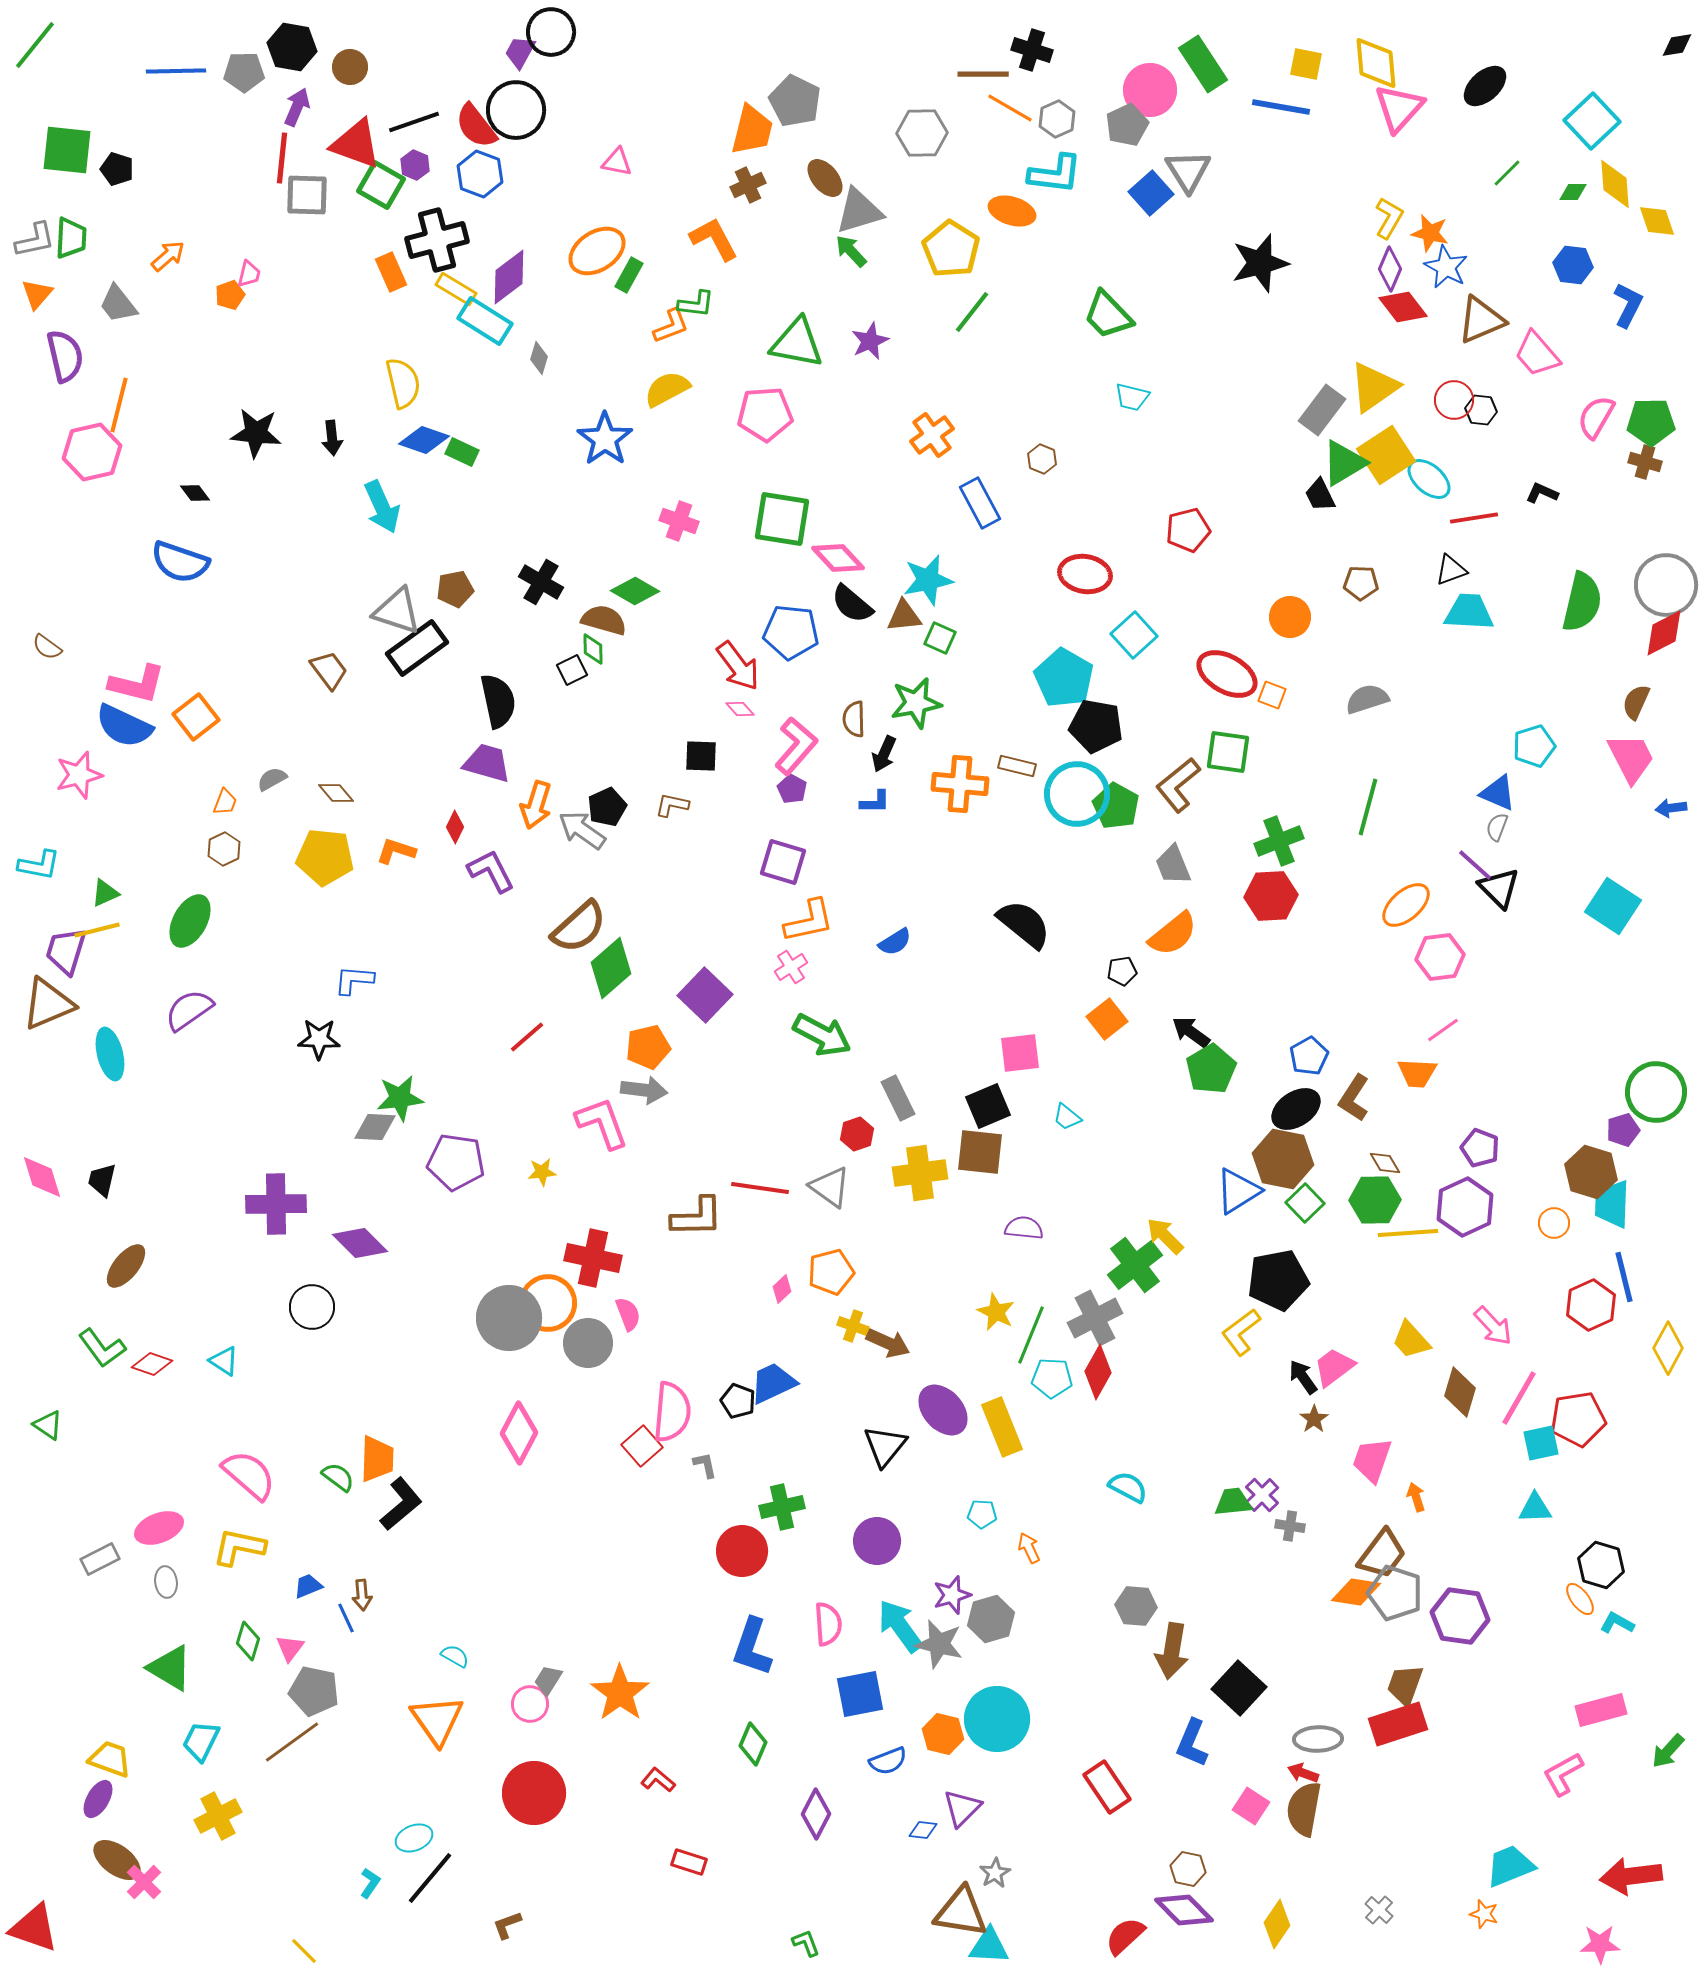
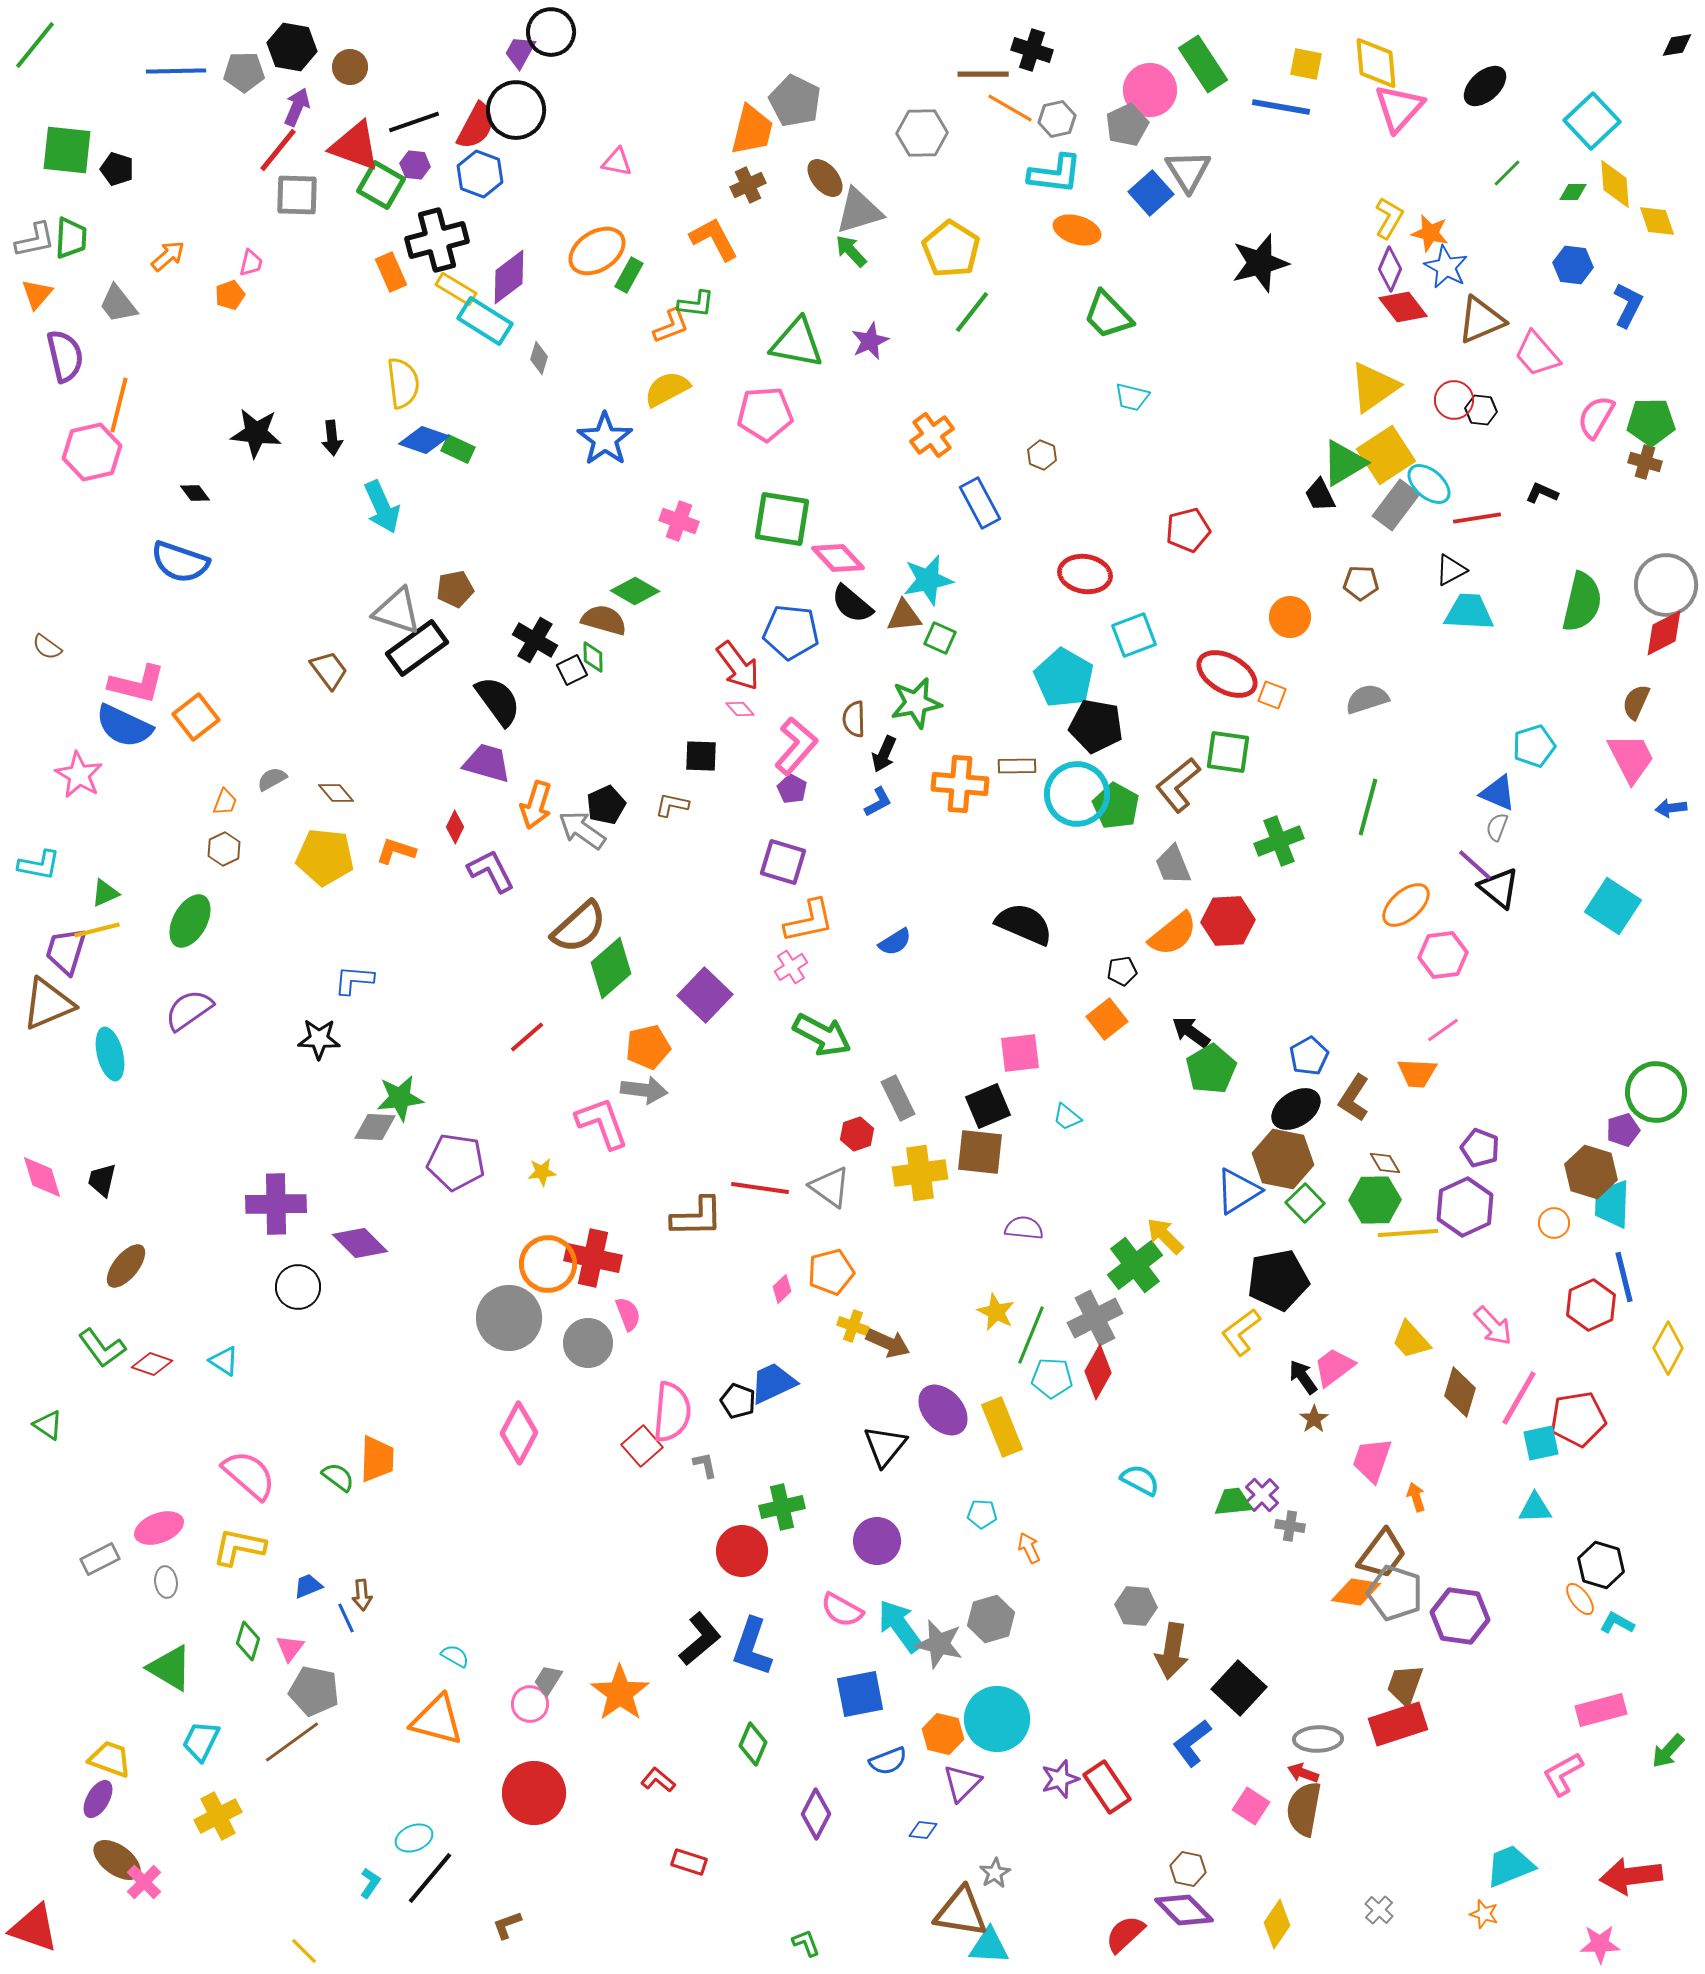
gray hexagon at (1057, 119): rotated 12 degrees clockwise
red semicircle at (476, 126): rotated 114 degrees counterclockwise
red triangle at (356, 144): moved 1 px left, 2 px down
red line at (282, 158): moved 4 px left, 8 px up; rotated 33 degrees clockwise
purple hexagon at (415, 165): rotated 16 degrees counterclockwise
gray square at (307, 195): moved 10 px left
orange ellipse at (1012, 211): moved 65 px right, 19 px down
pink trapezoid at (249, 274): moved 2 px right, 11 px up
yellow semicircle at (403, 383): rotated 6 degrees clockwise
gray rectangle at (1322, 410): moved 74 px right, 95 px down
green rectangle at (462, 452): moved 4 px left, 3 px up
brown hexagon at (1042, 459): moved 4 px up
cyan ellipse at (1429, 479): moved 5 px down
red line at (1474, 518): moved 3 px right
black triangle at (1451, 570): rotated 8 degrees counterclockwise
black cross at (541, 582): moved 6 px left, 58 px down
cyan square at (1134, 635): rotated 21 degrees clockwise
green diamond at (593, 649): moved 8 px down
black semicircle at (498, 701): rotated 24 degrees counterclockwise
brown rectangle at (1017, 766): rotated 15 degrees counterclockwise
pink star at (79, 775): rotated 27 degrees counterclockwise
blue L-shape at (875, 802): moved 3 px right; rotated 28 degrees counterclockwise
black pentagon at (607, 807): moved 1 px left, 2 px up
black triangle at (1499, 888): rotated 6 degrees counterclockwise
red hexagon at (1271, 896): moved 43 px left, 25 px down
black semicircle at (1024, 924): rotated 16 degrees counterclockwise
pink hexagon at (1440, 957): moved 3 px right, 2 px up
orange circle at (548, 1303): moved 39 px up
black circle at (312, 1307): moved 14 px left, 20 px up
cyan semicircle at (1128, 1487): moved 12 px right, 7 px up
black L-shape at (401, 1504): moved 299 px right, 135 px down
purple star at (952, 1595): moved 108 px right, 184 px down
pink semicircle at (828, 1624): moved 14 px right, 14 px up; rotated 123 degrees clockwise
orange triangle at (437, 1720): rotated 40 degrees counterclockwise
blue L-shape at (1192, 1743): rotated 30 degrees clockwise
purple triangle at (962, 1808): moved 25 px up
red semicircle at (1125, 1936): moved 2 px up
